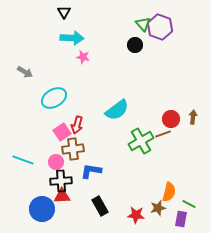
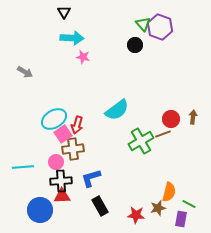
cyan ellipse: moved 21 px down
pink square: moved 1 px right, 2 px down
cyan line: moved 7 px down; rotated 25 degrees counterclockwise
blue L-shape: moved 7 px down; rotated 25 degrees counterclockwise
blue circle: moved 2 px left, 1 px down
